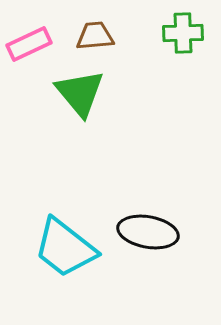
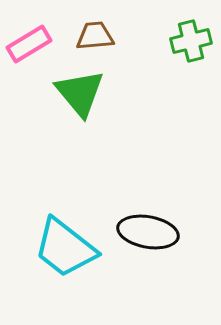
green cross: moved 8 px right, 8 px down; rotated 12 degrees counterclockwise
pink rectangle: rotated 6 degrees counterclockwise
